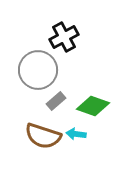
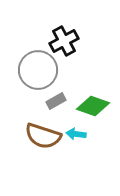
black cross: moved 4 px down
gray rectangle: rotated 12 degrees clockwise
